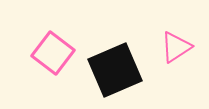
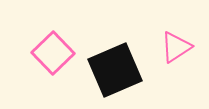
pink square: rotated 9 degrees clockwise
